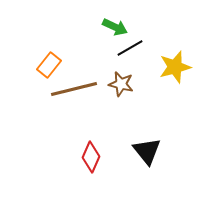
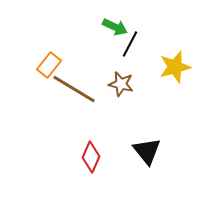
black line: moved 4 px up; rotated 32 degrees counterclockwise
brown line: rotated 45 degrees clockwise
